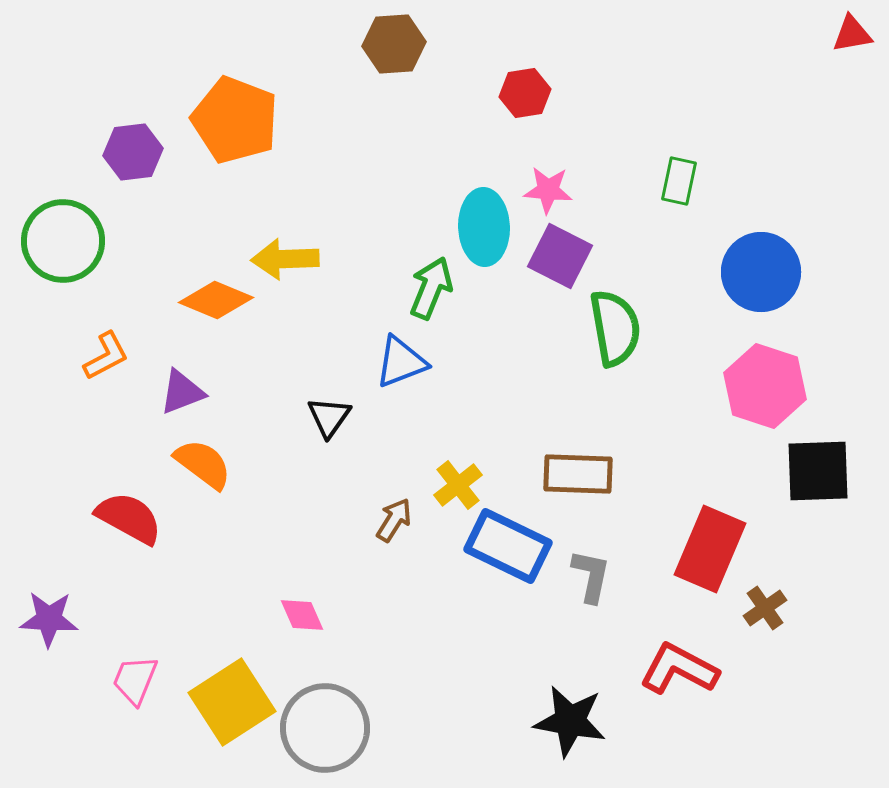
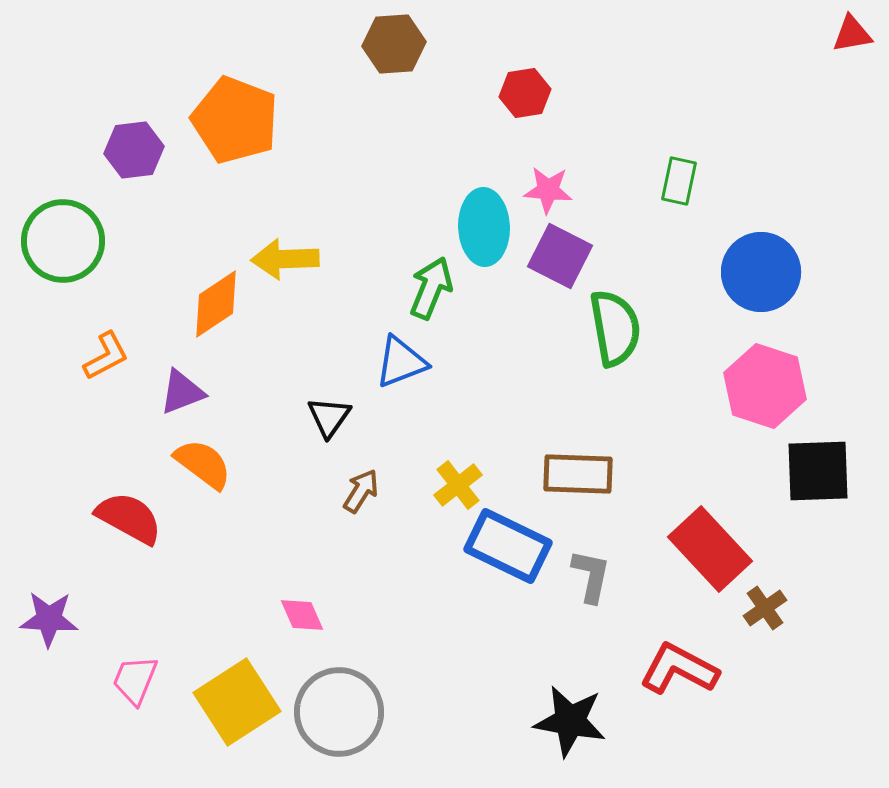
purple hexagon: moved 1 px right, 2 px up
orange diamond: moved 4 px down; rotated 56 degrees counterclockwise
brown arrow: moved 33 px left, 29 px up
red rectangle: rotated 66 degrees counterclockwise
yellow square: moved 5 px right
gray circle: moved 14 px right, 16 px up
